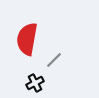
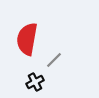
black cross: moved 1 px up
